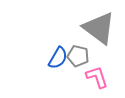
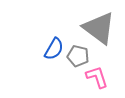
blue semicircle: moved 4 px left, 9 px up
